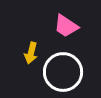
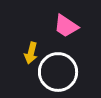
white circle: moved 5 px left
